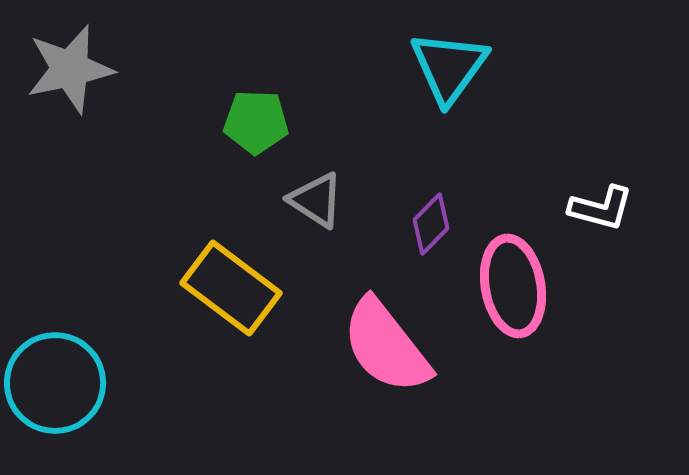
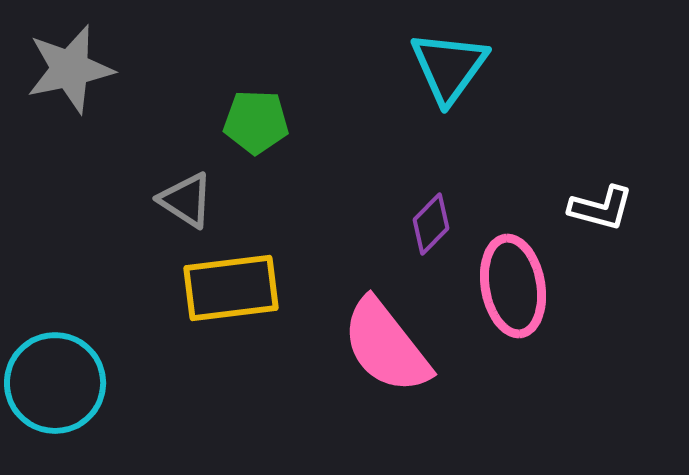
gray triangle: moved 130 px left
yellow rectangle: rotated 44 degrees counterclockwise
